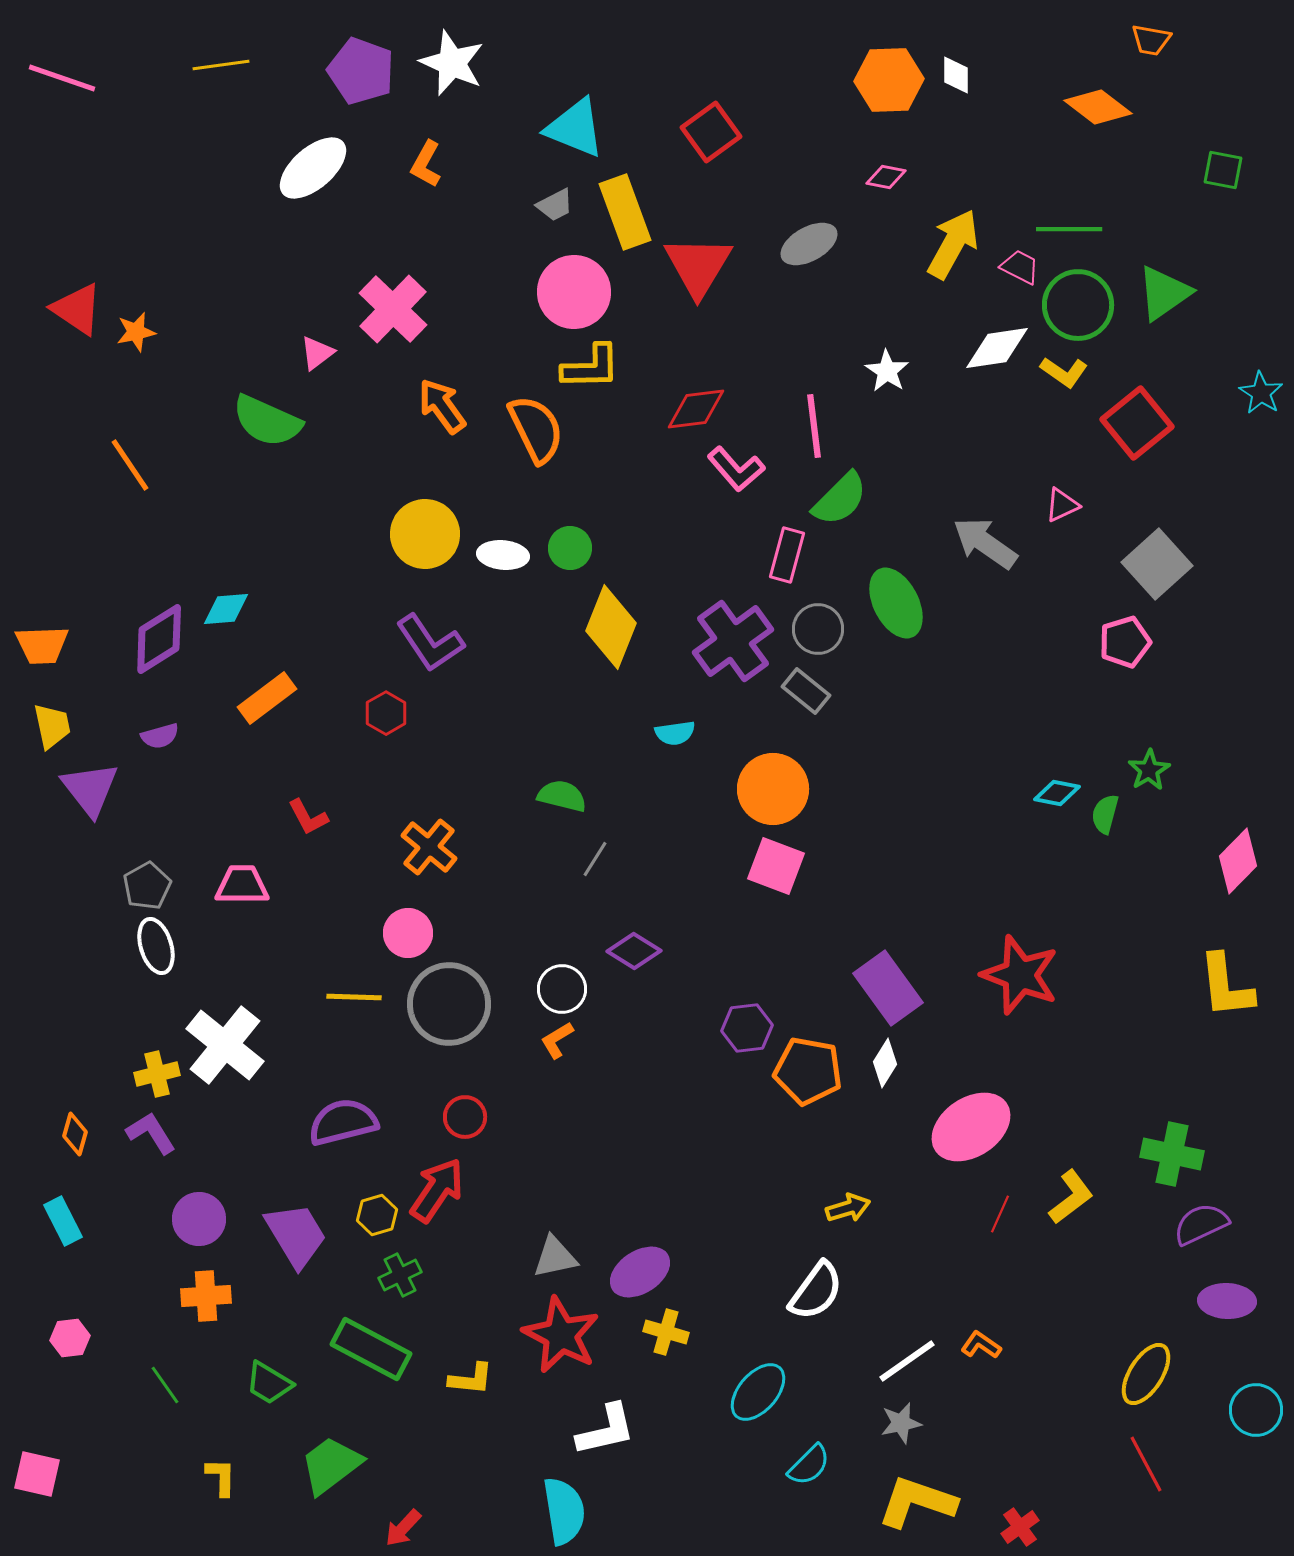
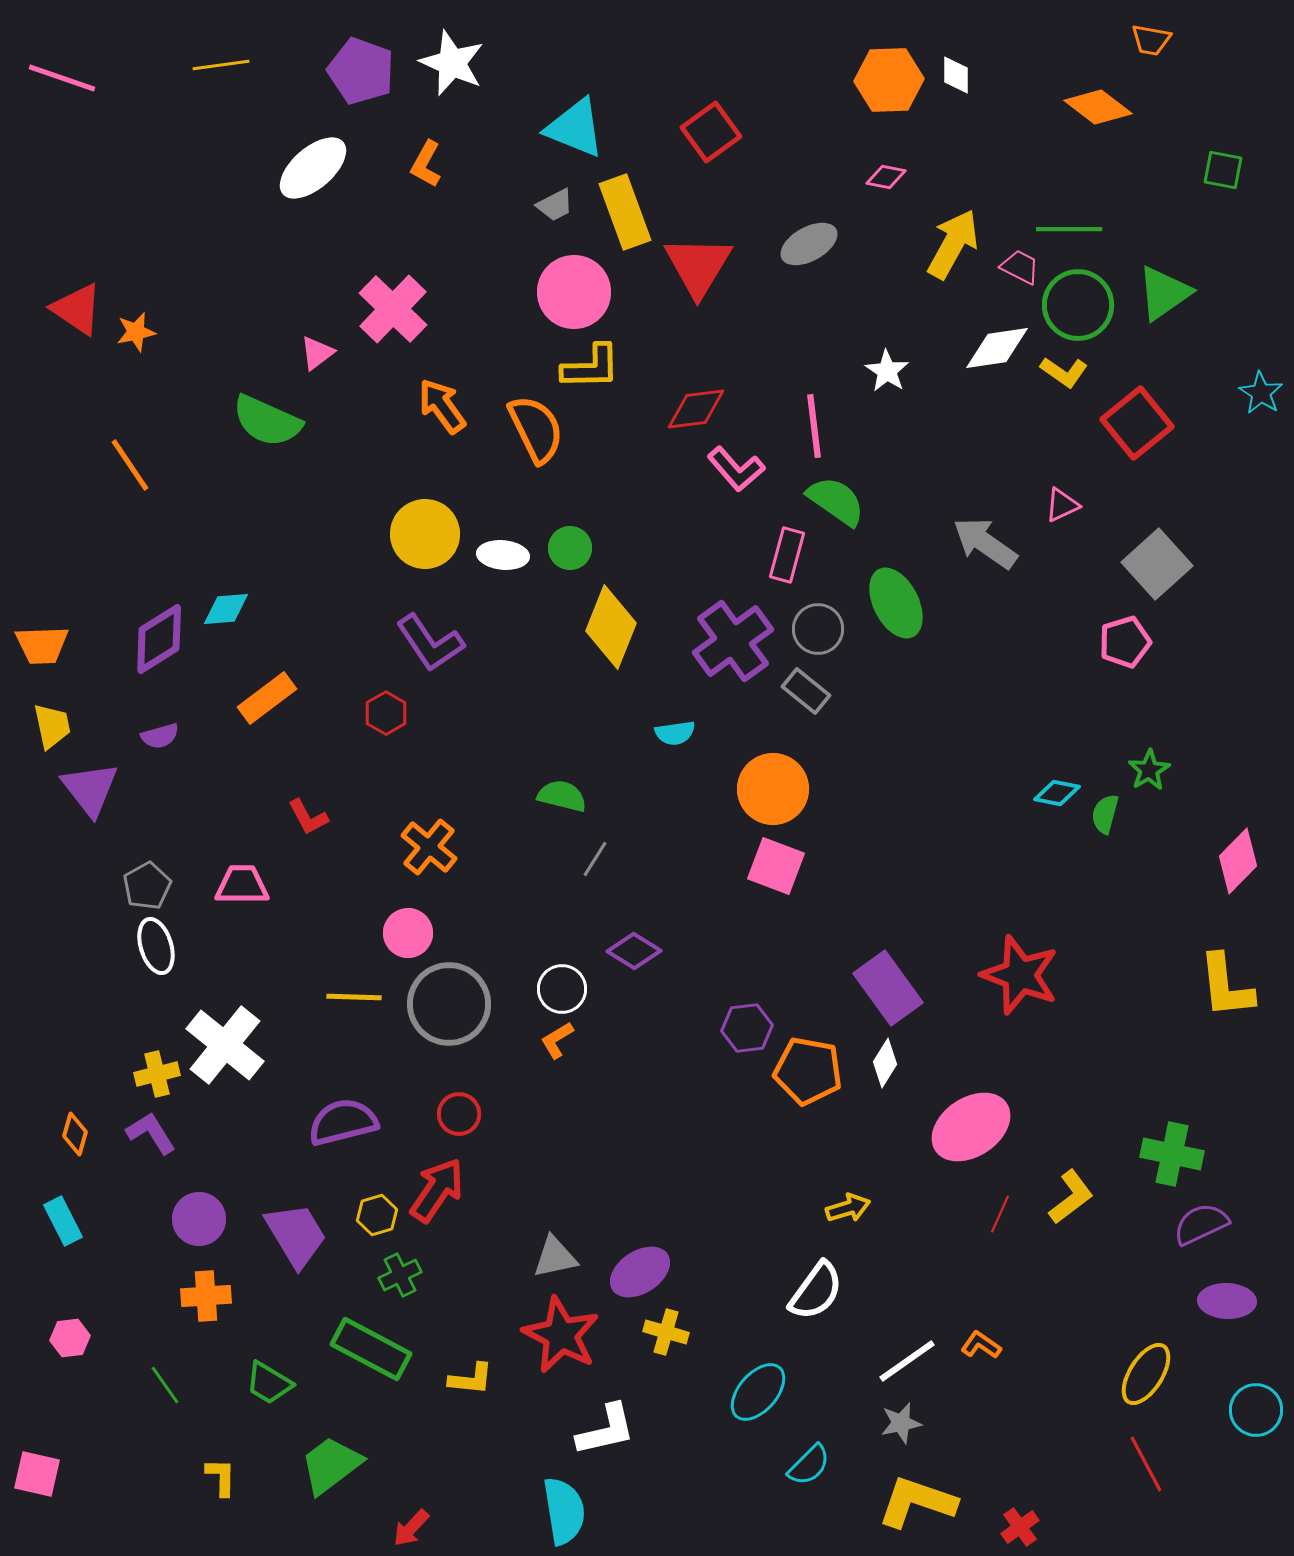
green semicircle at (840, 499): moved 4 px left, 2 px down; rotated 100 degrees counterclockwise
red circle at (465, 1117): moved 6 px left, 3 px up
red arrow at (403, 1528): moved 8 px right
